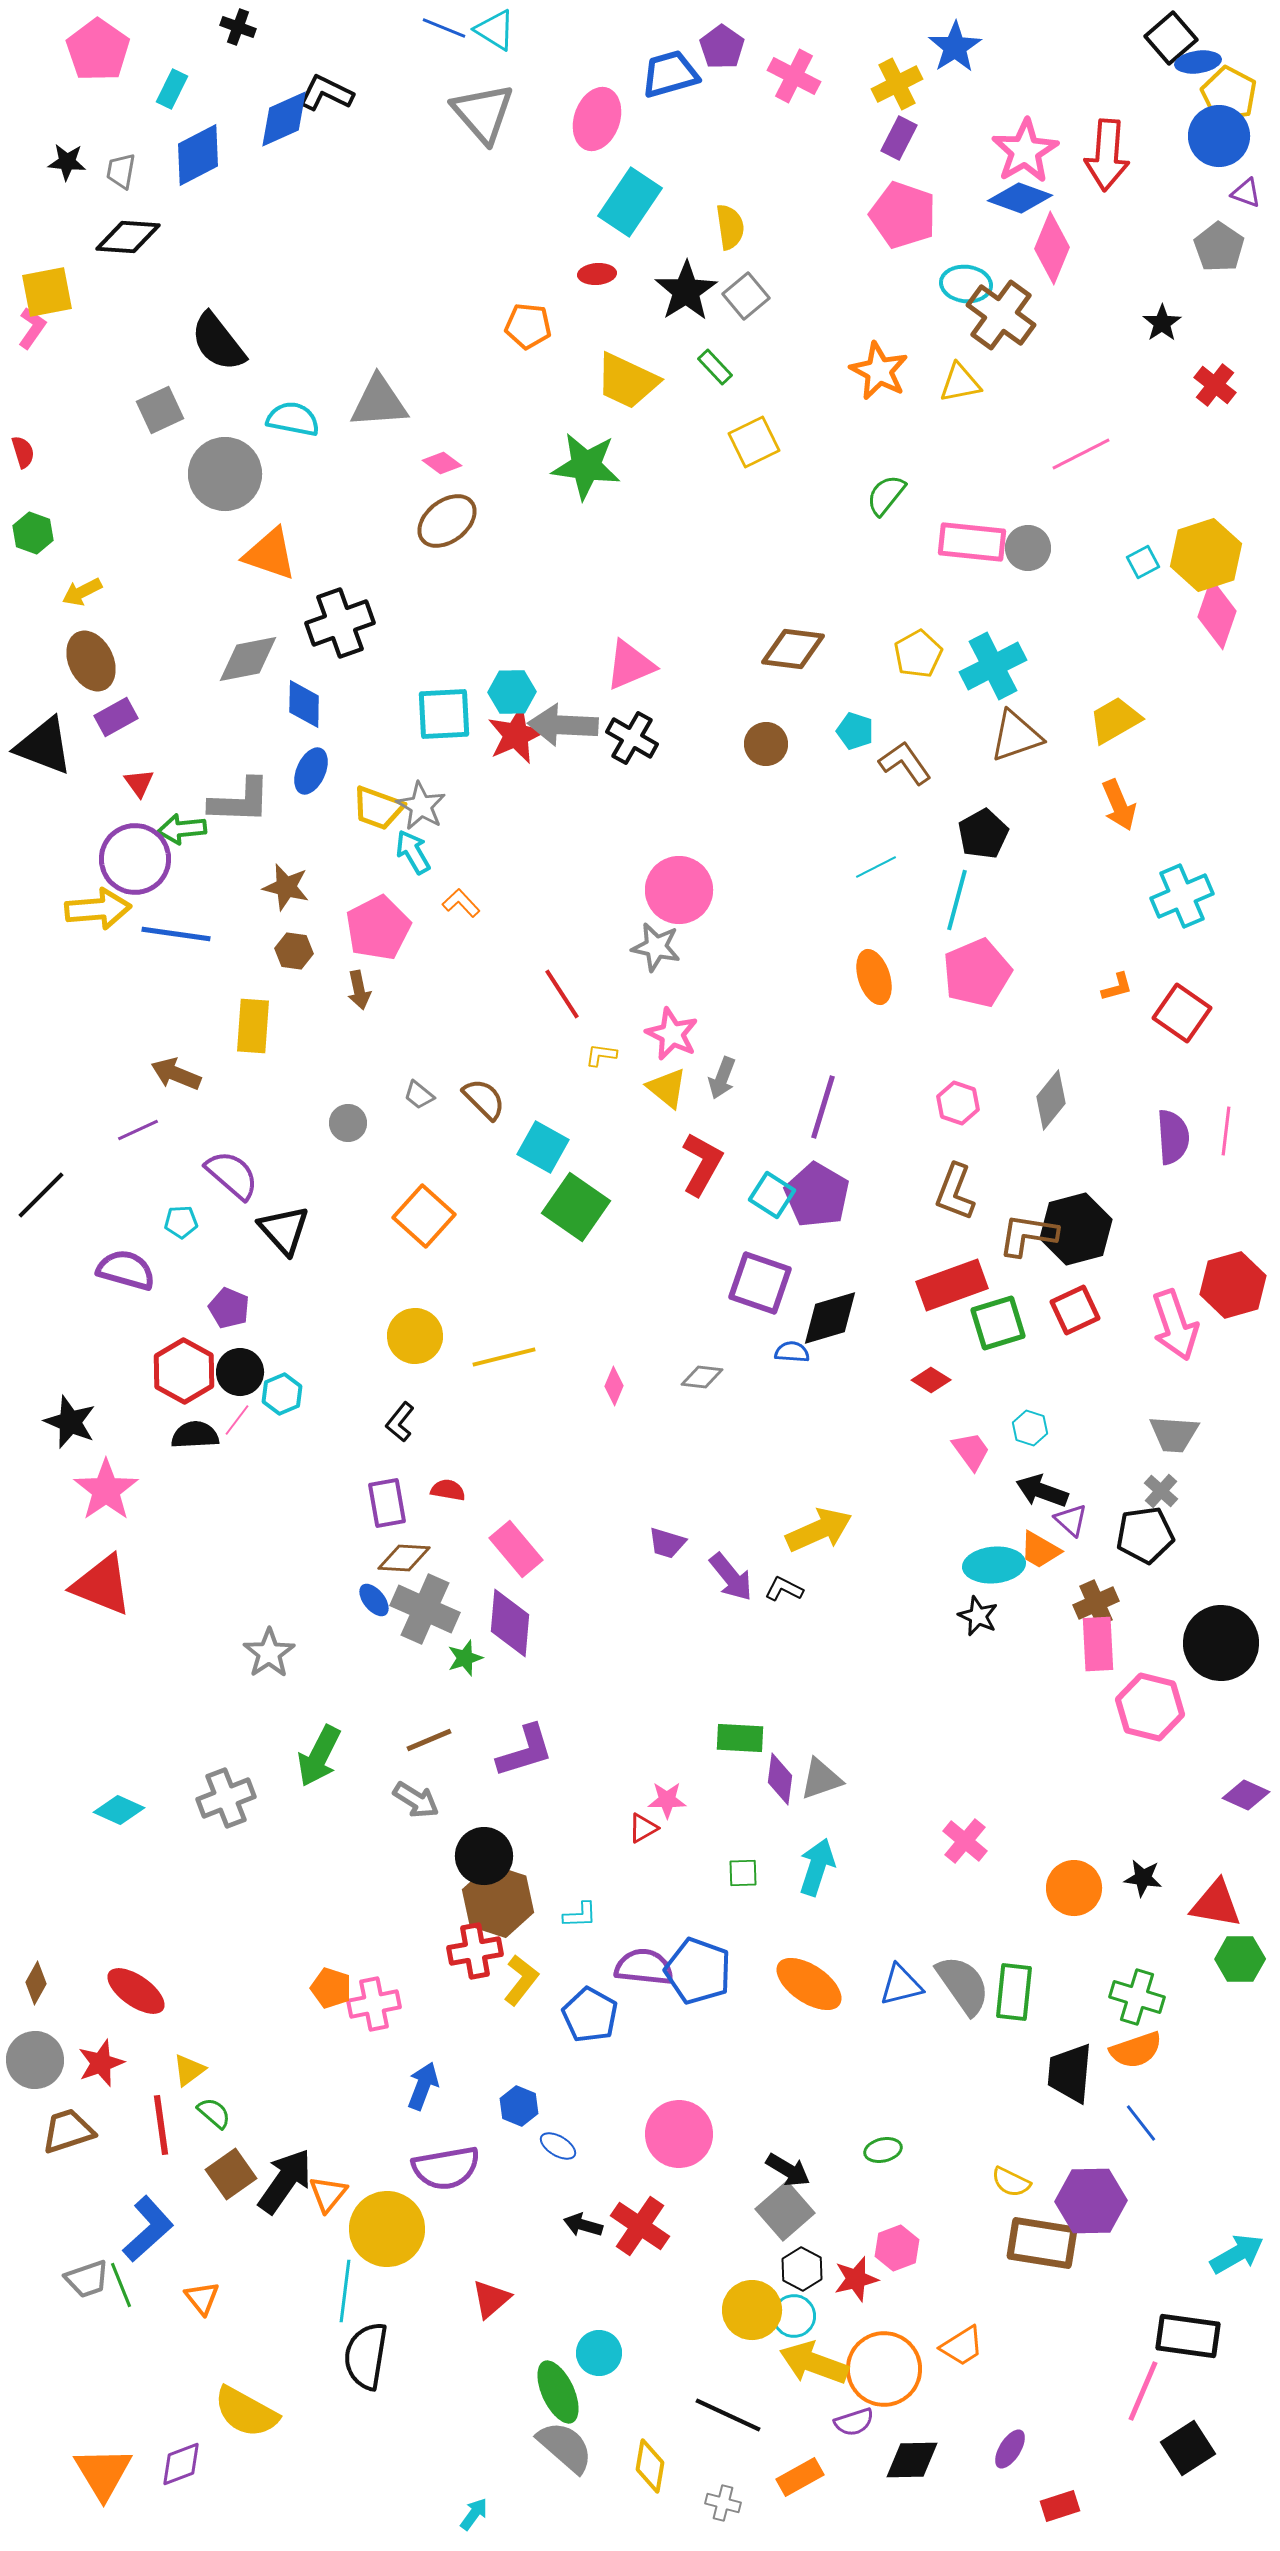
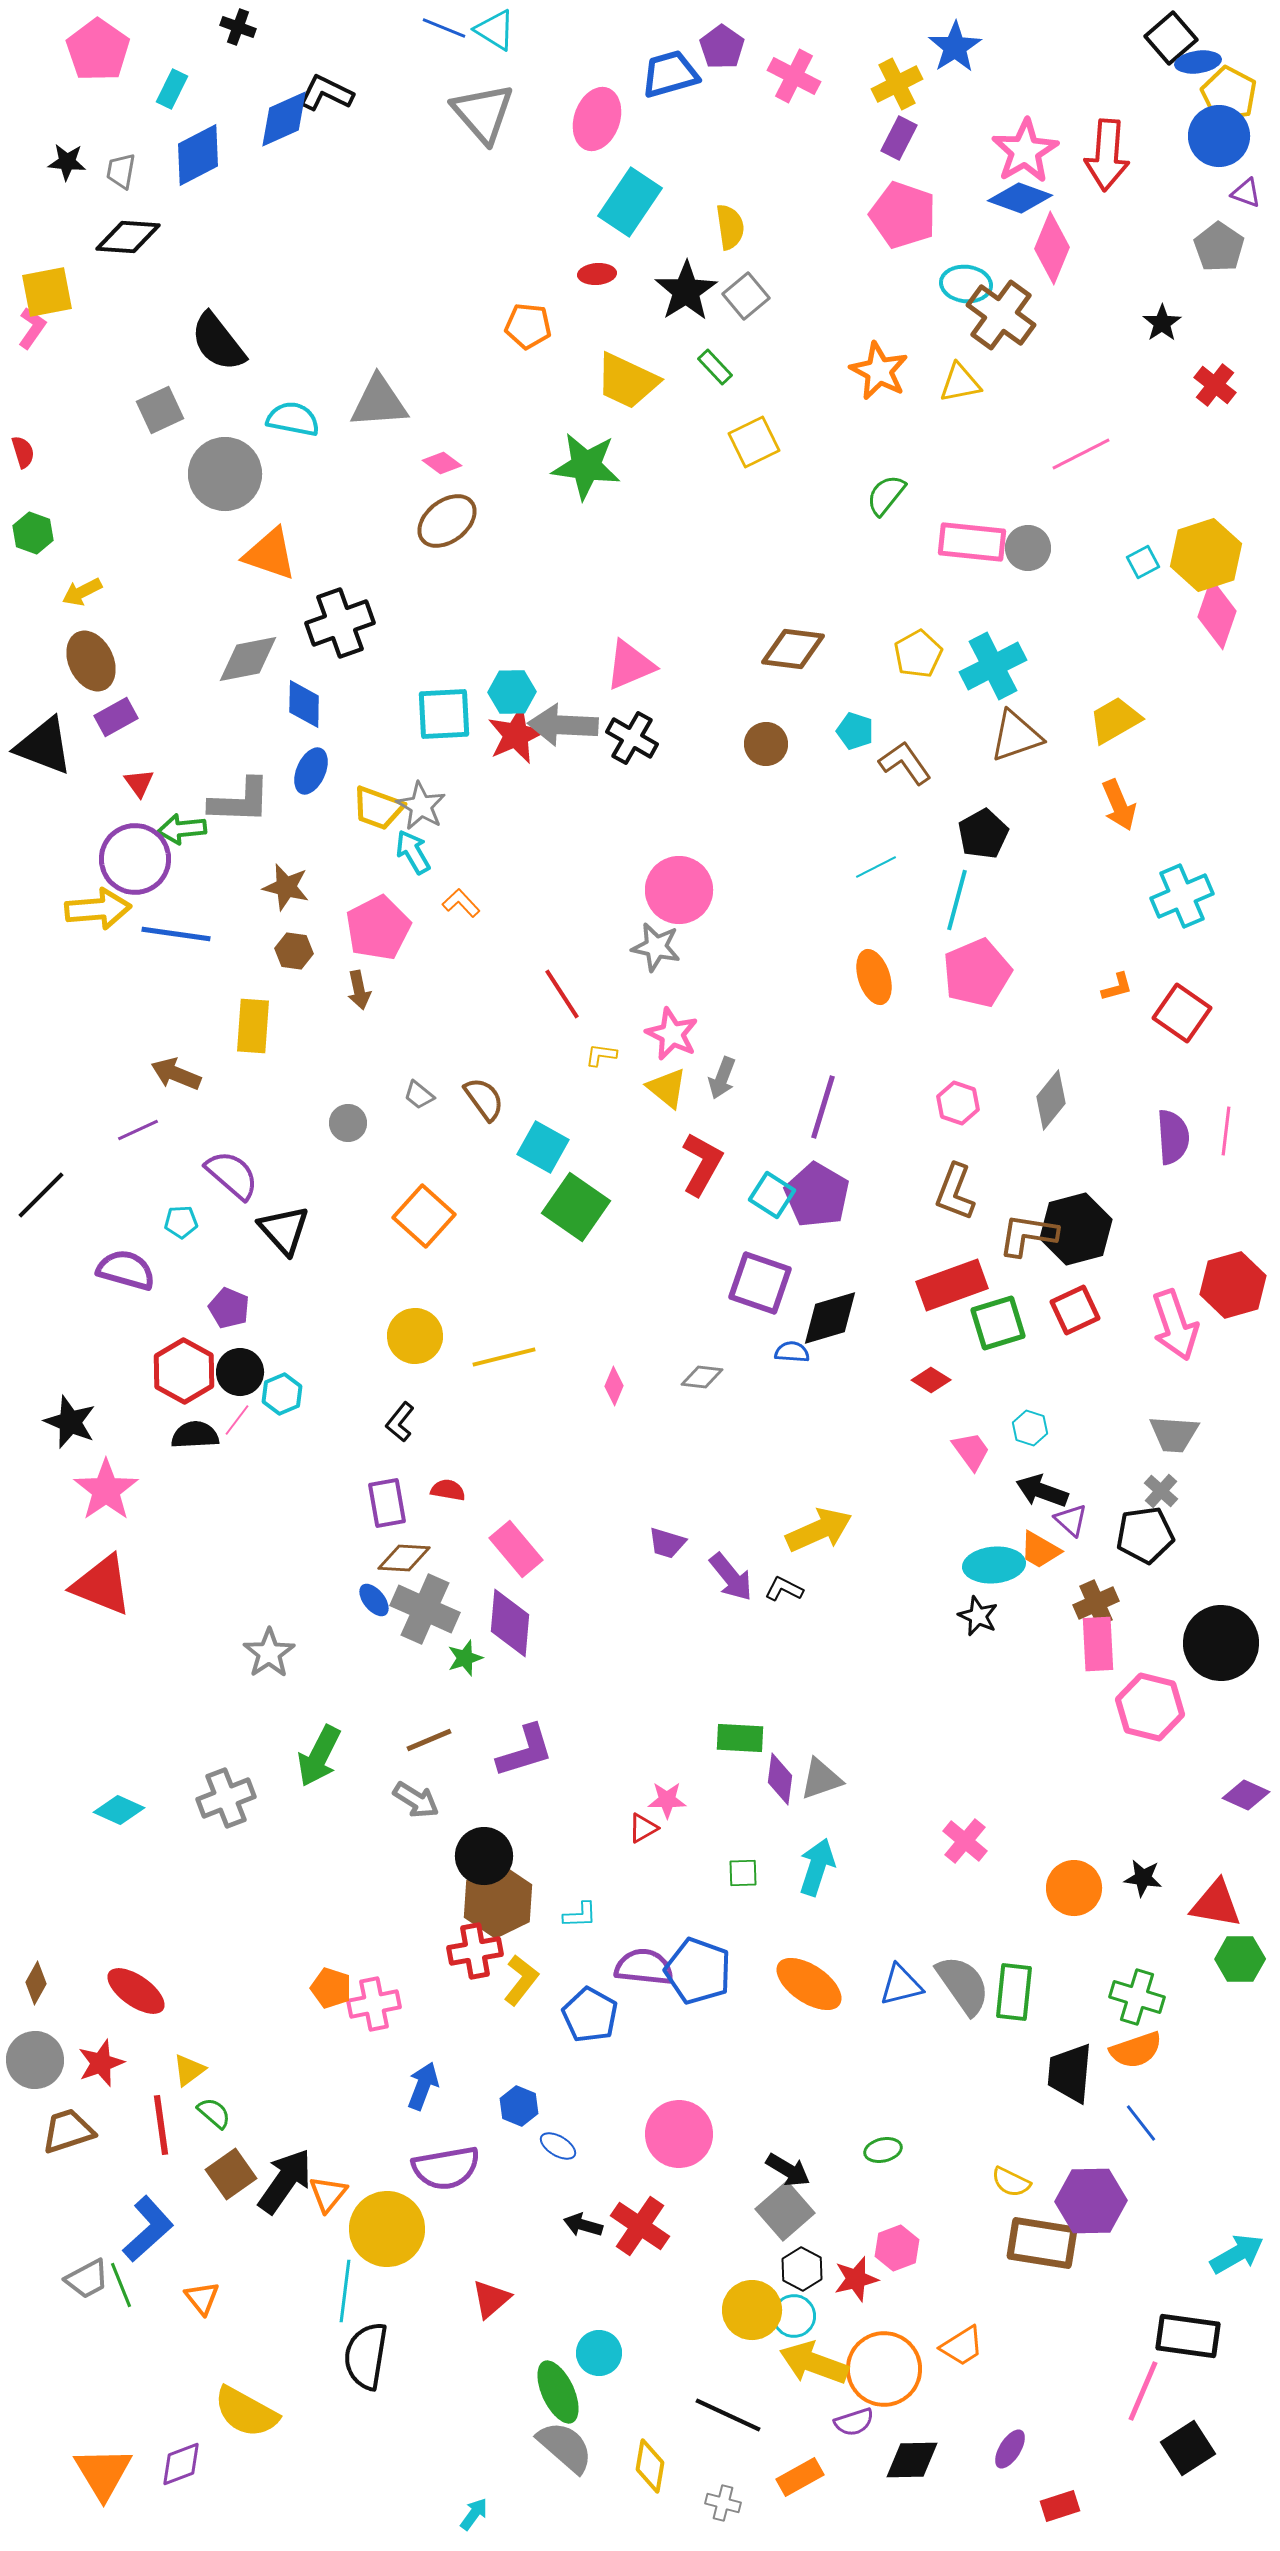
brown semicircle at (484, 1099): rotated 9 degrees clockwise
brown hexagon at (498, 1901): rotated 16 degrees clockwise
gray trapezoid at (87, 2279): rotated 9 degrees counterclockwise
